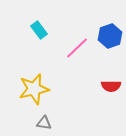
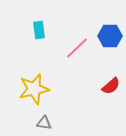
cyan rectangle: rotated 30 degrees clockwise
blue hexagon: rotated 20 degrees clockwise
red semicircle: rotated 42 degrees counterclockwise
